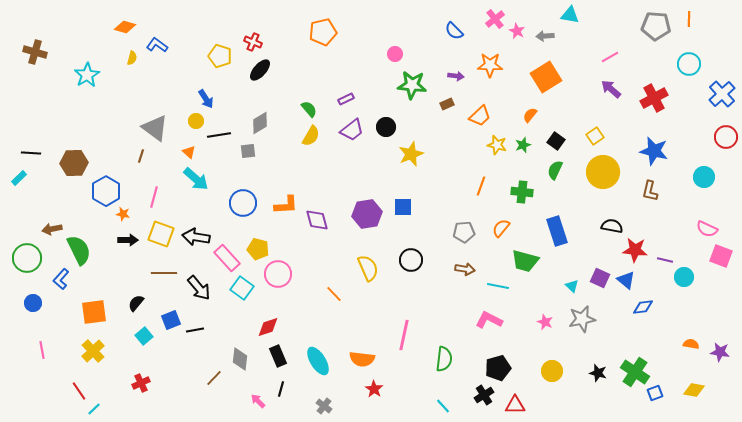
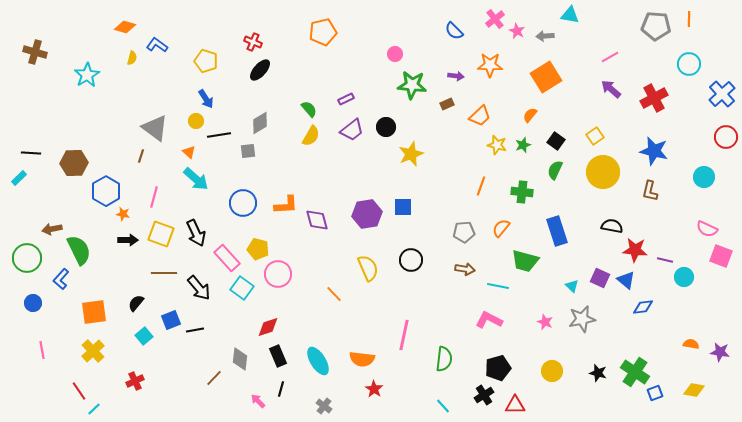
yellow pentagon at (220, 56): moved 14 px left, 5 px down
black arrow at (196, 237): moved 4 px up; rotated 124 degrees counterclockwise
red cross at (141, 383): moved 6 px left, 2 px up
